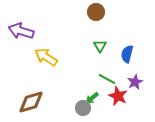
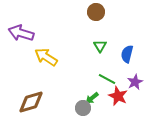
purple arrow: moved 2 px down
